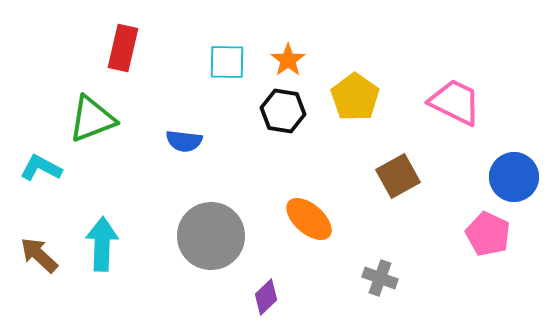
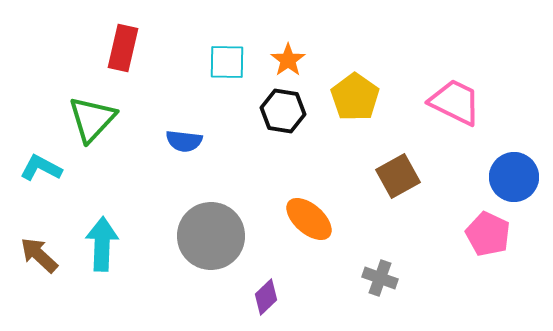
green triangle: rotated 26 degrees counterclockwise
